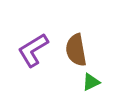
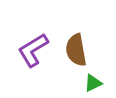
green triangle: moved 2 px right, 1 px down
